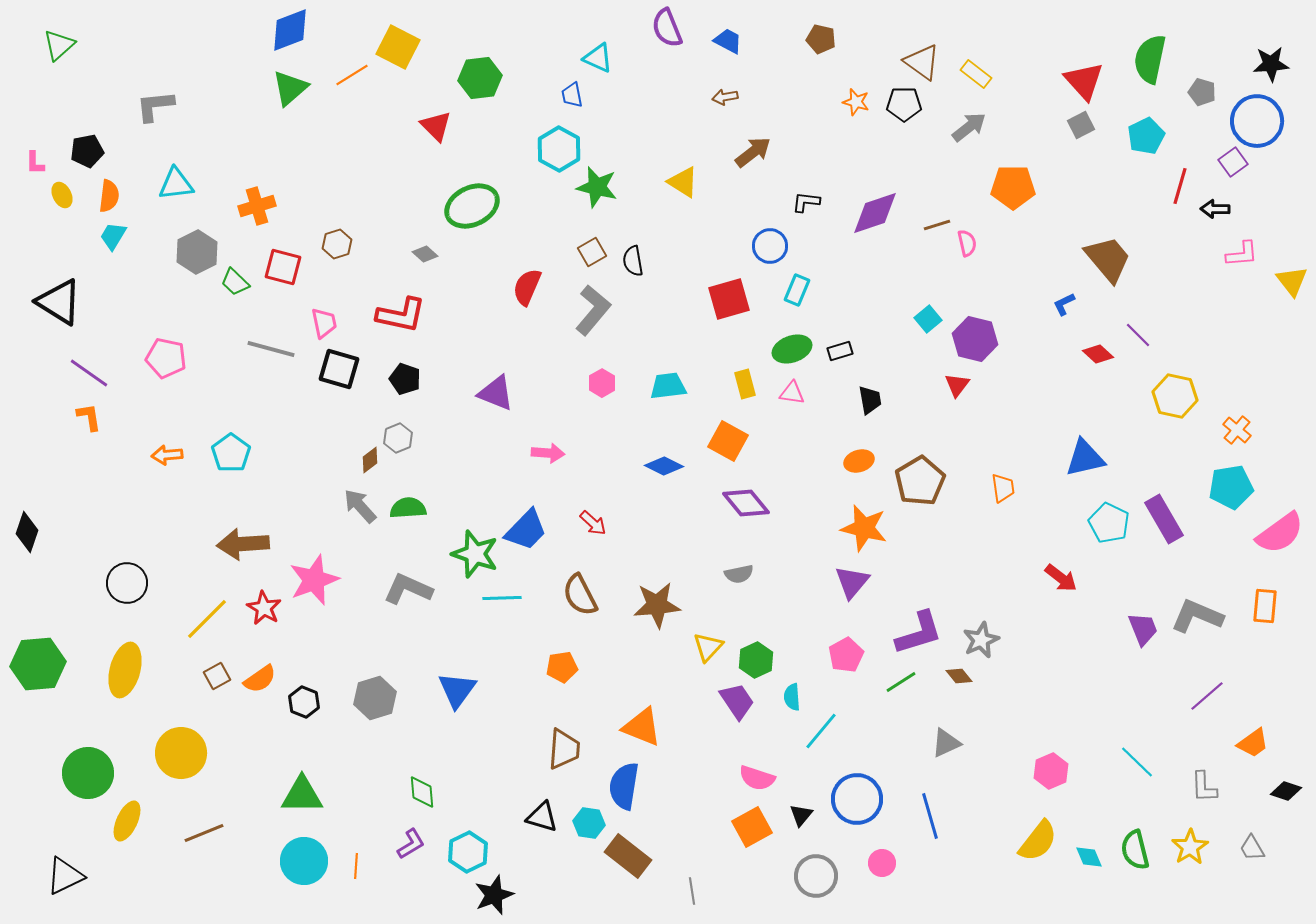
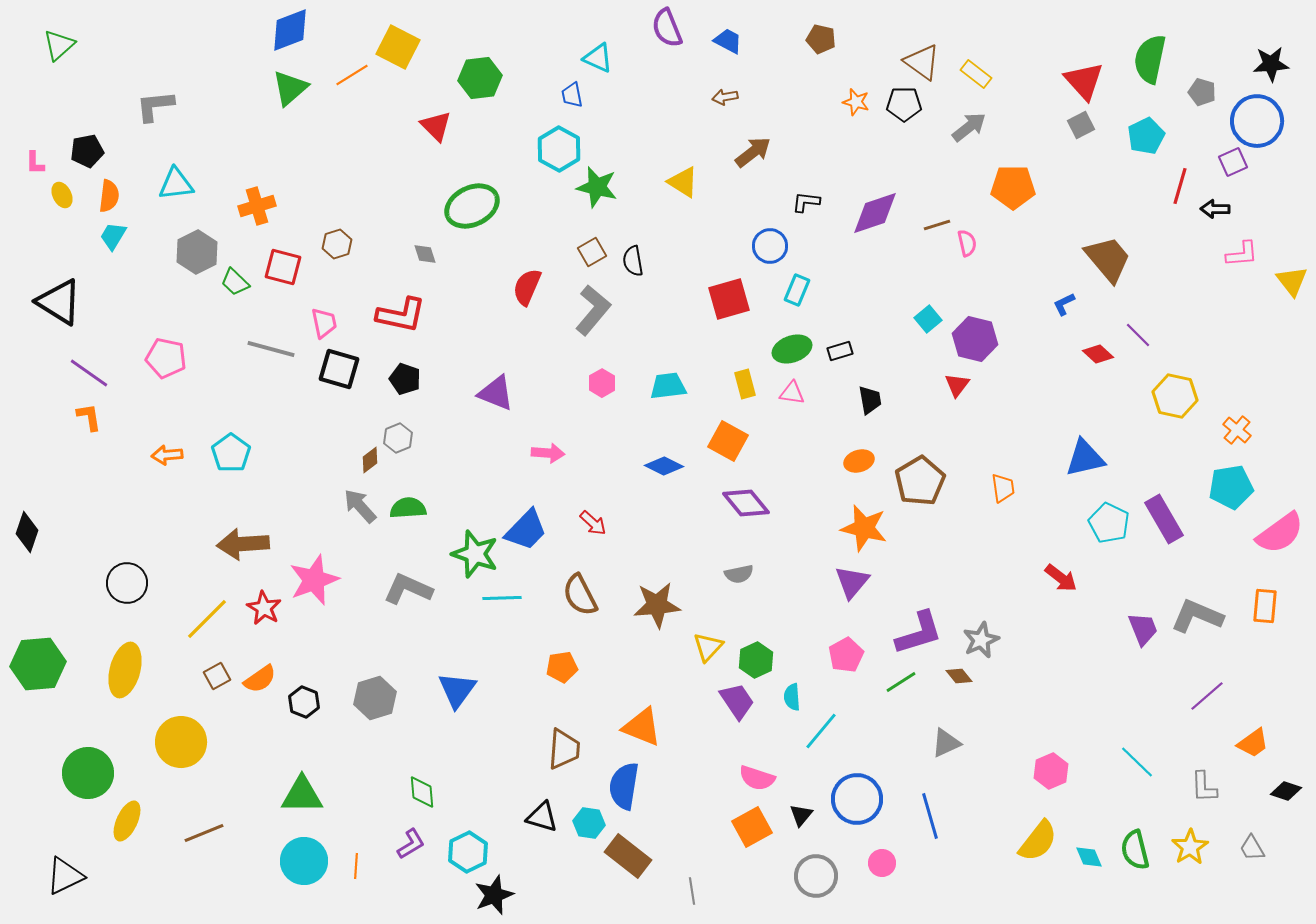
purple square at (1233, 162): rotated 12 degrees clockwise
gray diamond at (425, 254): rotated 30 degrees clockwise
yellow circle at (181, 753): moved 11 px up
